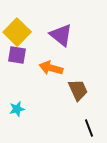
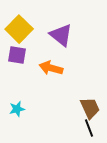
yellow square: moved 2 px right, 3 px up
brown trapezoid: moved 12 px right, 18 px down
